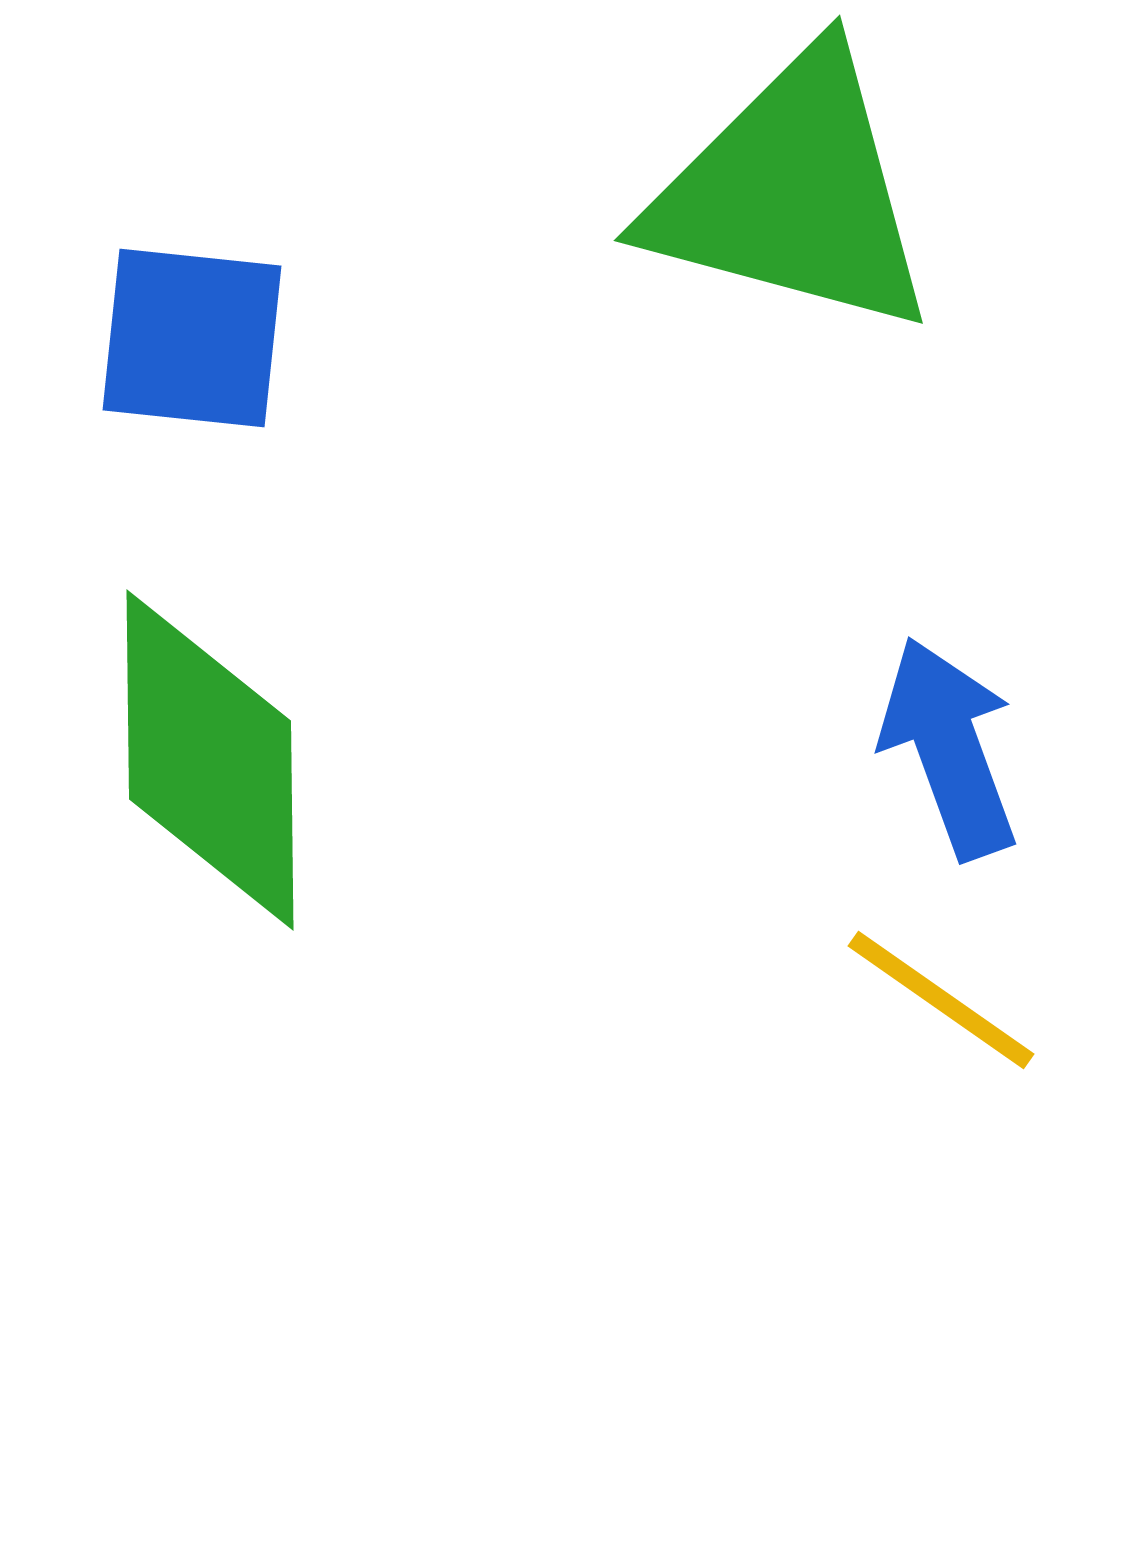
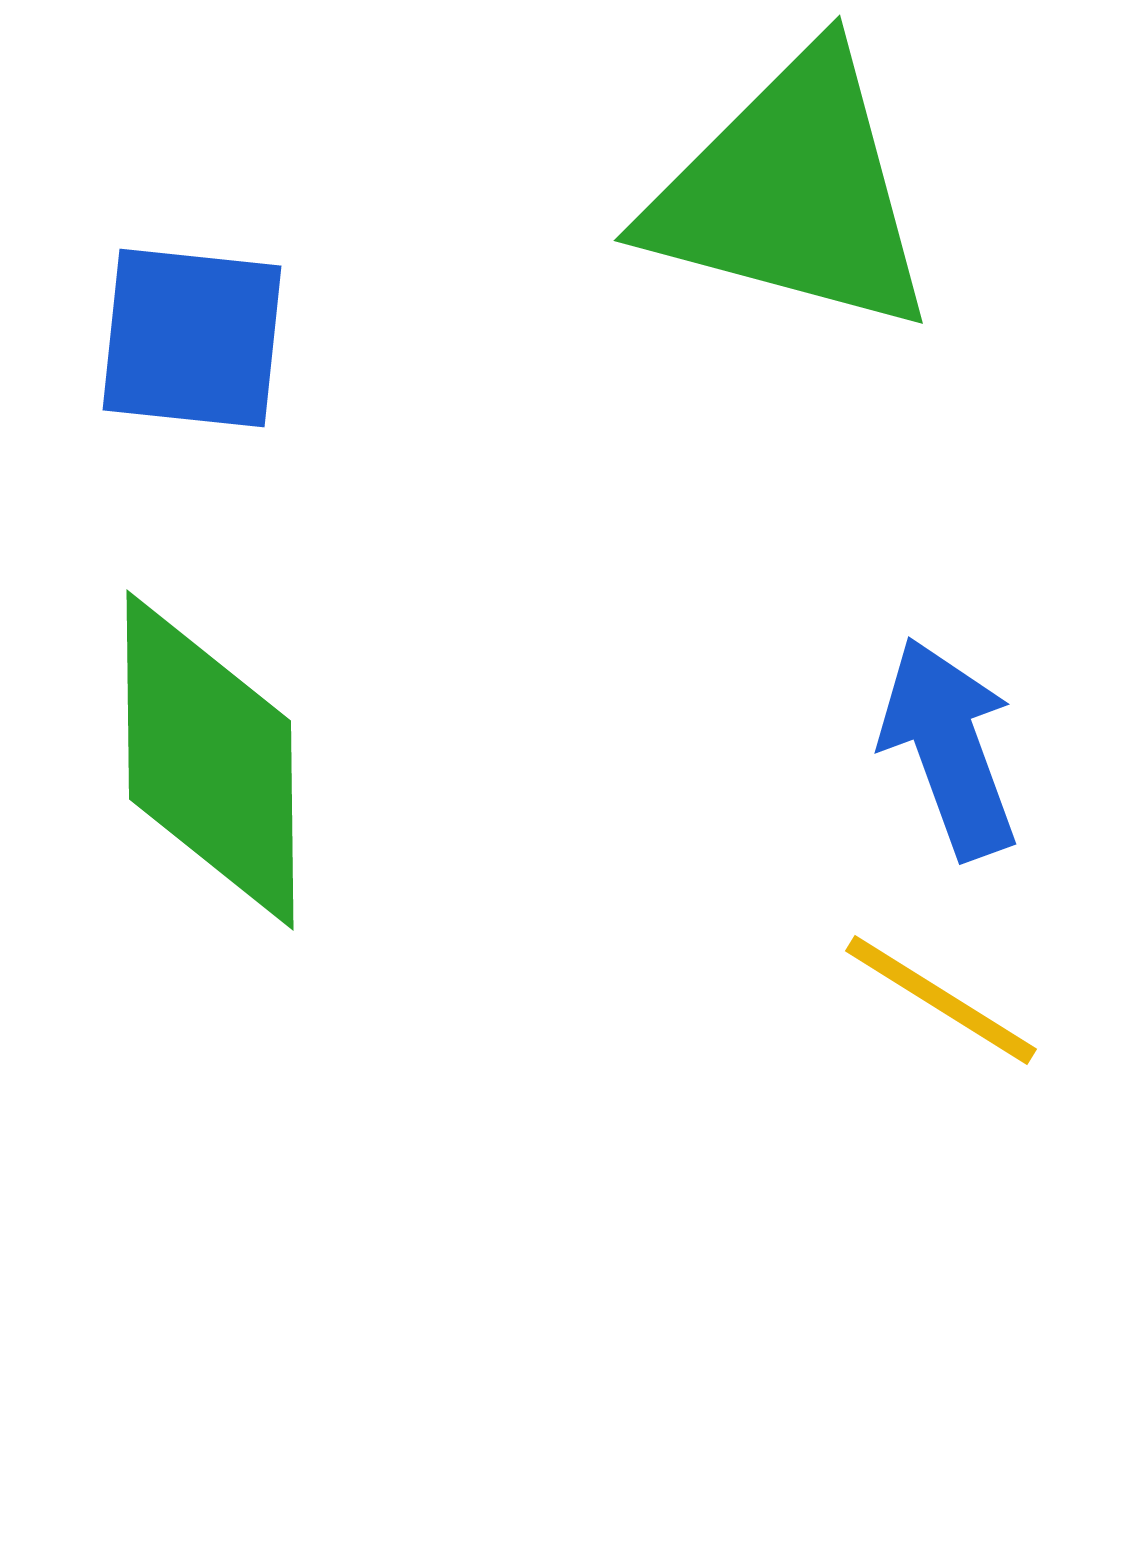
yellow line: rotated 3 degrees counterclockwise
